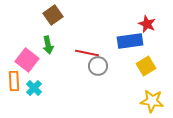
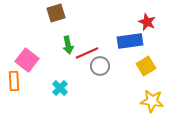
brown square: moved 3 px right, 2 px up; rotated 18 degrees clockwise
red star: moved 2 px up
green arrow: moved 20 px right
red line: rotated 35 degrees counterclockwise
gray circle: moved 2 px right
cyan cross: moved 26 px right
